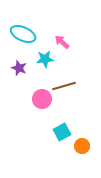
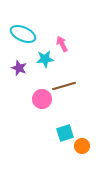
pink arrow: moved 2 px down; rotated 21 degrees clockwise
cyan square: moved 3 px right, 1 px down; rotated 12 degrees clockwise
